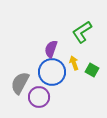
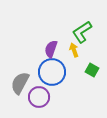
yellow arrow: moved 13 px up
